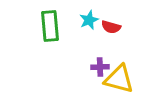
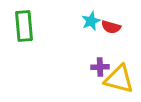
cyan star: moved 2 px right, 1 px down
green rectangle: moved 26 px left
